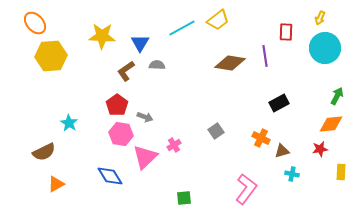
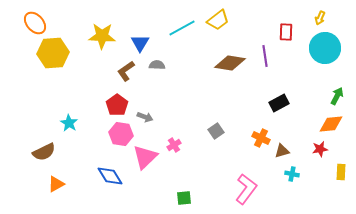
yellow hexagon: moved 2 px right, 3 px up
